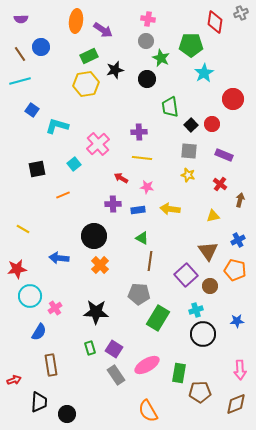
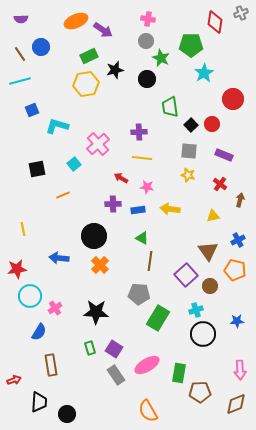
orange ellipse at (76, 21): rotated 60 degrees clockwise
blue square at (32, 110): rotated 32 degrees clockwise
yellow line at (23, 229): rotated 48 degrees clockwise
